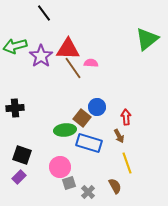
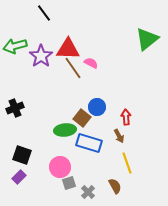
pink semicircle: rotated 24 degrees clockwise
black cross: rotated 18 degrees counterclockwise
